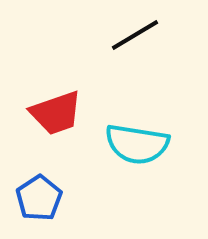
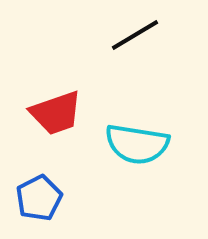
blue pentagon: rotated 6 degrees clockwise
